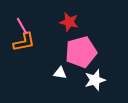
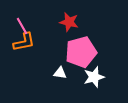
white star: moved 1 px left, 3 px up
